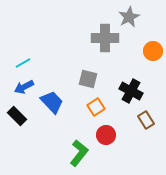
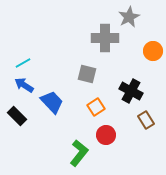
gray square: moved 1 px left, 5 px up
blue arrow: moved 2 px up; rotated 60 degrees clockwise
